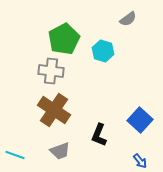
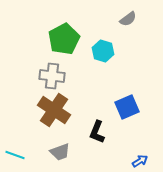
gray cross: moved 1 px right, 5 px down
blue square: moved 13 px left, 13 px up; rotated 25 degrees clockwise
black L-shape: moved 2 px left, 3 px up
gray trapezoid: moved 1 px down
blue arrow: rotated 84 degrees counterclockwise
